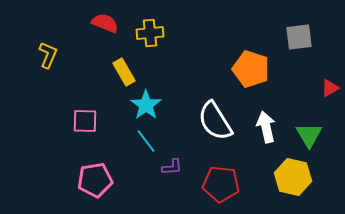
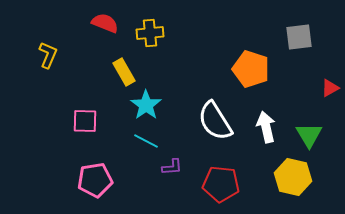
cyan line: rotated 25 degrees counterclockwise
